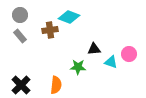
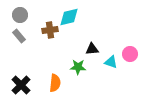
cyan diamond: rotated 35 degrees counterclockwise
gray rectangle: moved 1 px left
black triangle: moved 2 px left
pink circle: moved 1 px right
orange semicircle: moved 1 px left, 2 px up
